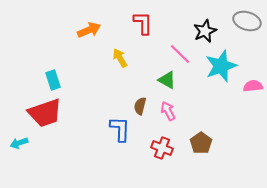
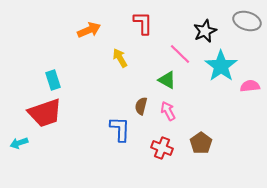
cyan star: rotated 16 degrees counterclockwise
pink semicircle: moved 3 px left
brown semicircle: moved 1 px right
